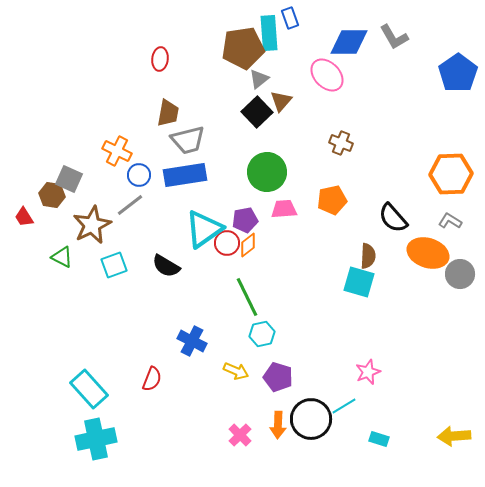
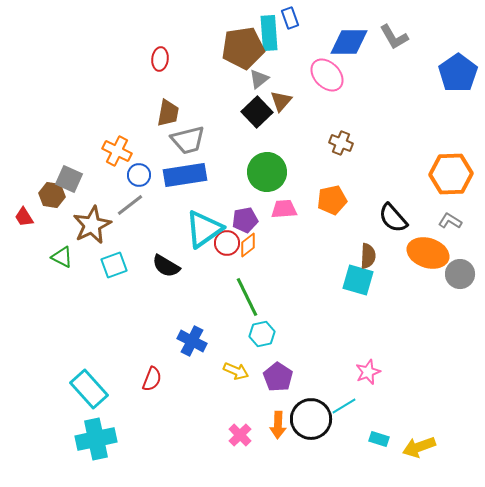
cyan square at (359, 282): moved 1 px left, 2 px up
purple pentagon at (278, 377): rotated 16 degrees clockwise
yellow arrow at (454, 436): moved 35 px left, 11 px down; rotated 16 degrees counterclockwise
